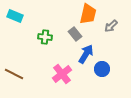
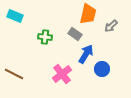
gray rectangle: rotated 16 degrees counterclockwise
